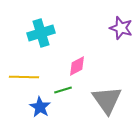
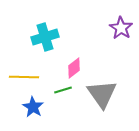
purple star: rotated 15 degrees clockwise
cyan cross: moved 4 px right, 4 px down
pink diamond: moved 3 px left, 2 px down; rotated 10 degrees counterclockwise
gray triangle: moved 5 px left, 6 px up
blue star: moved 7 px left
